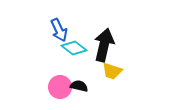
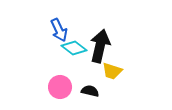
black arrow: moved 4 px left, 1 px down
black semicircle: moved 11 px right, 5 px down
